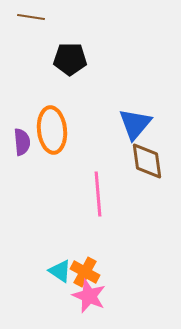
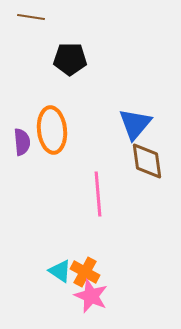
pink star: moved 2 px right
